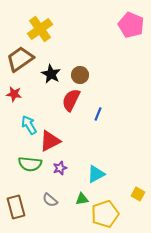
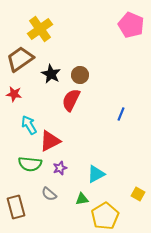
blue line: moved 23 px right
gray semicircle: moved 1 px left, 6 px up
yellow pentagon: moved 2 px down; rotated 12 degrees counterclockwise
